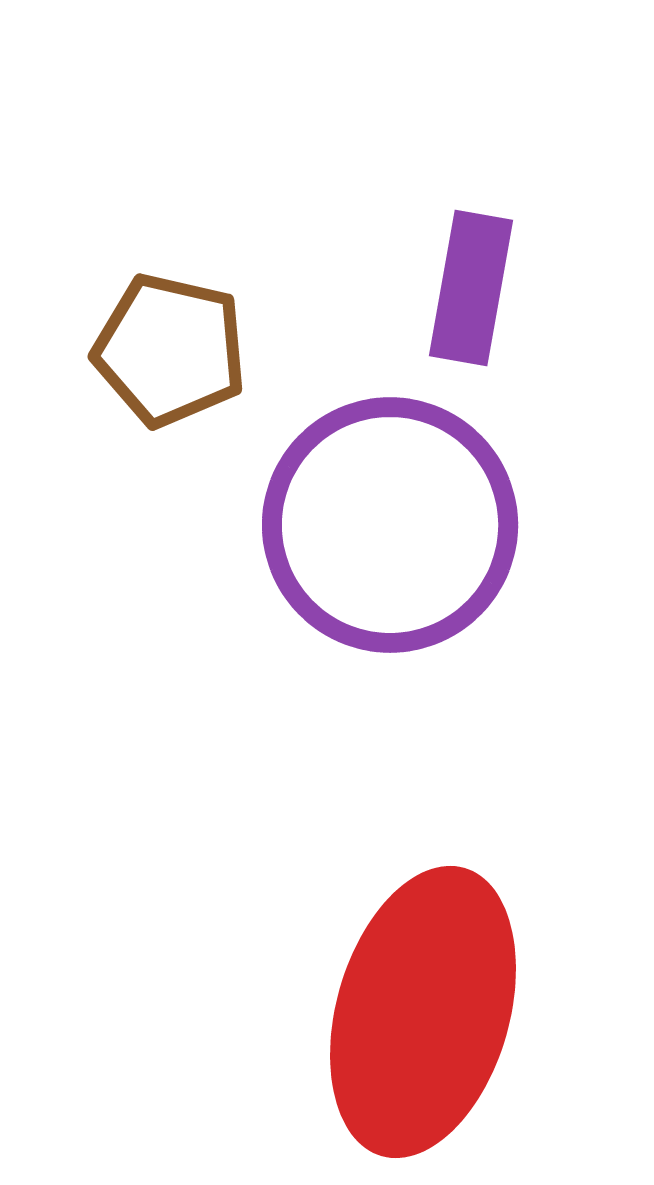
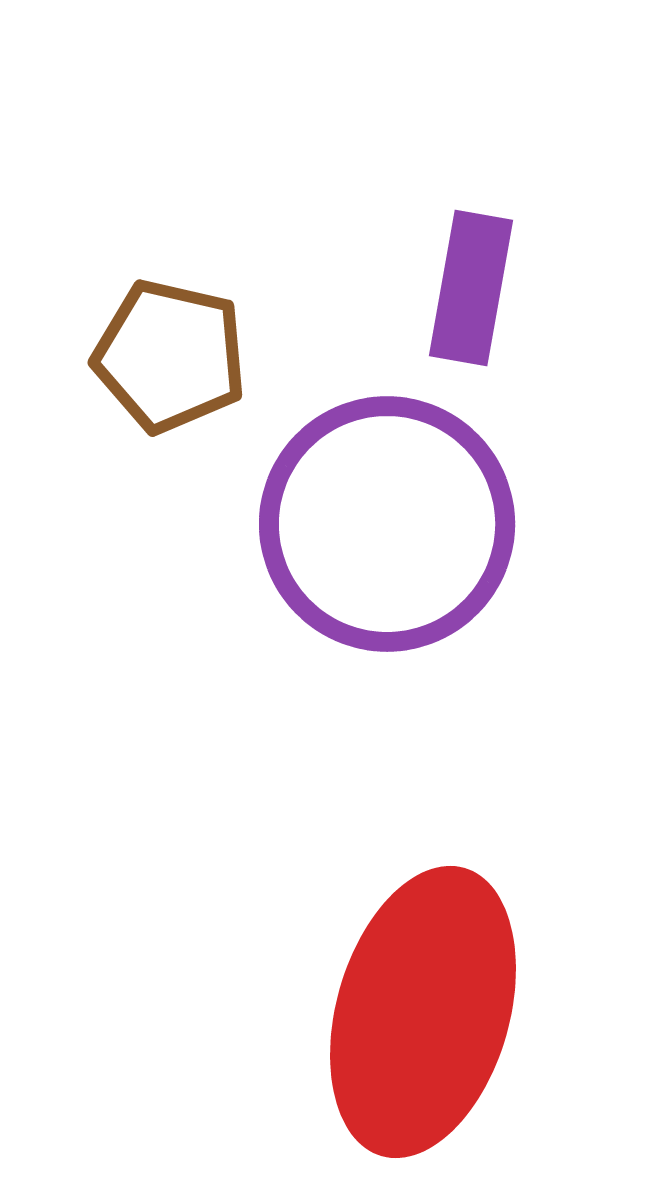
brown pentagon: moved 6 px down
purple circle: moved 3 px left, 1 px up
